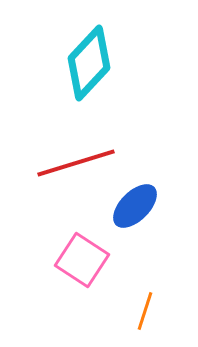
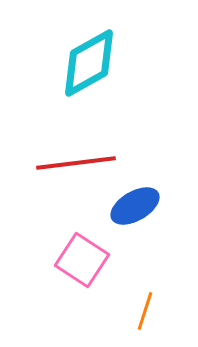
cyan diamond: rotated 18 degrees clockwise
red line: rotated 10 degrees clockwise
blue ellipse: rotated 15 degrees clockwise
